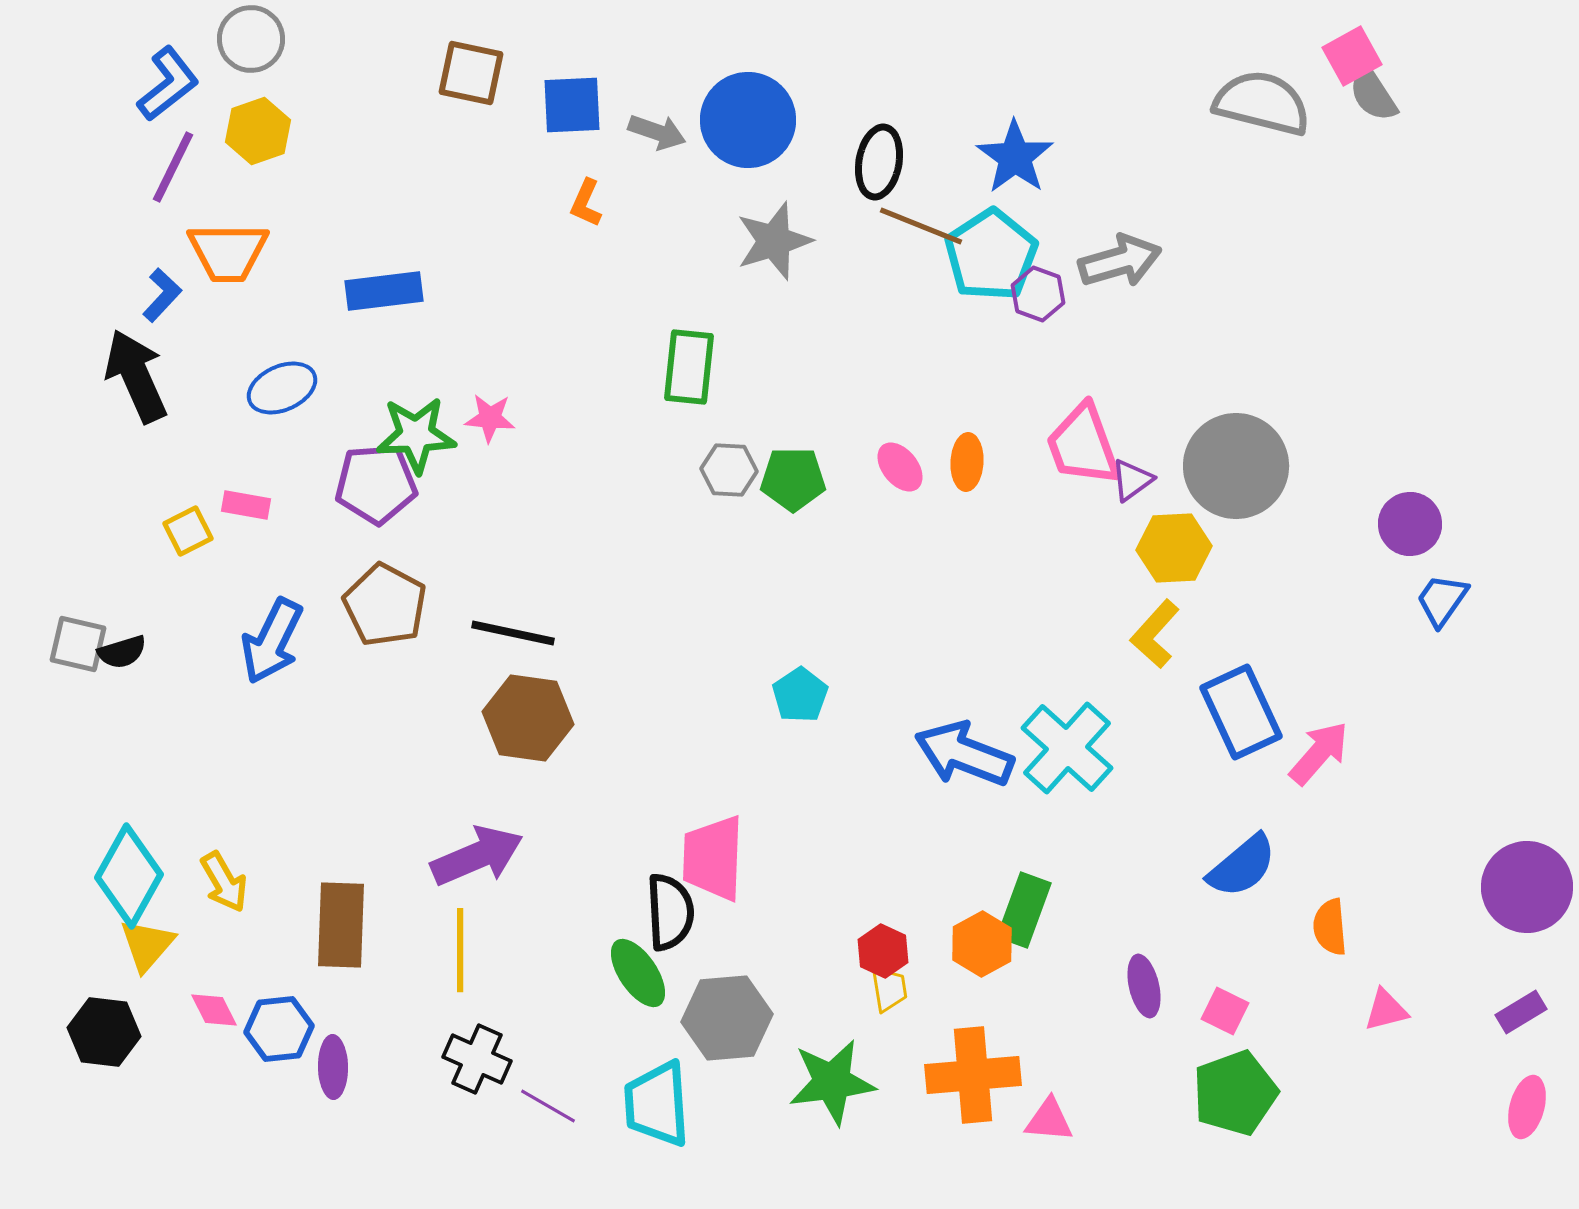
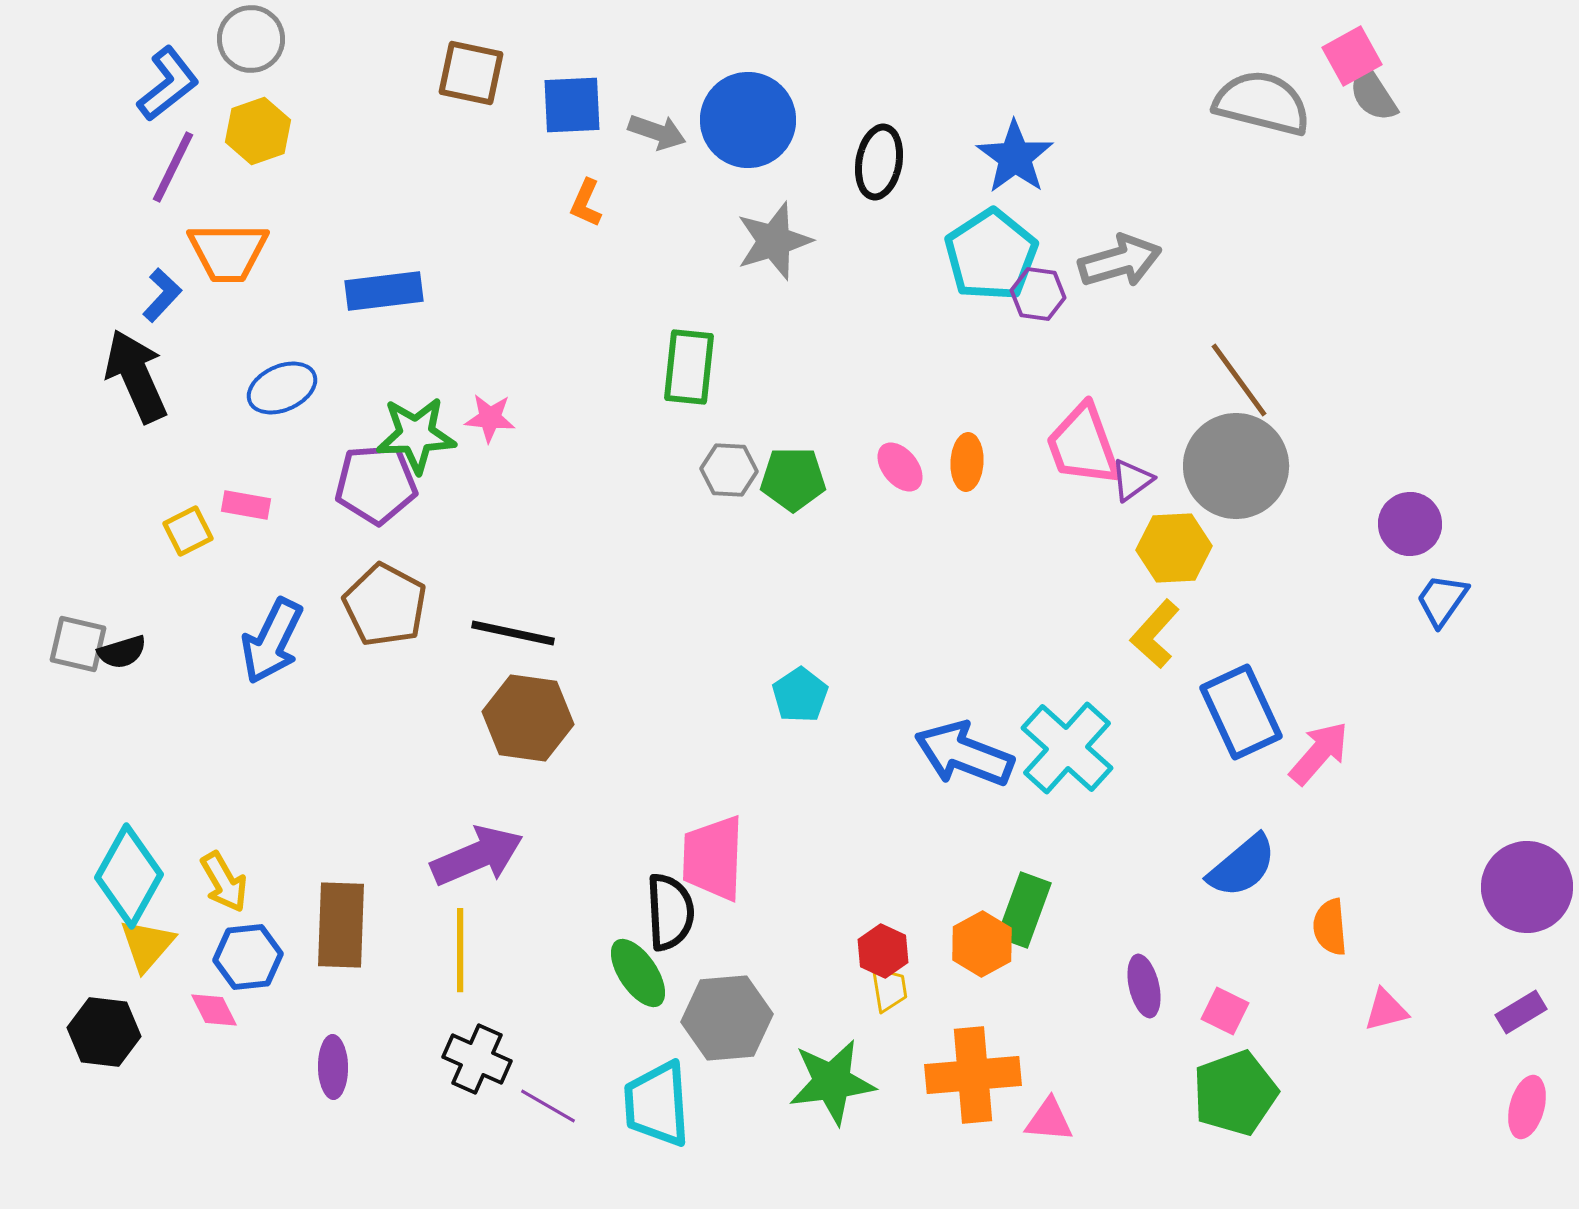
brown line at (921, 226): moved 318 px right, 154 px down; rotated 32 degrees clockwise
purple hexagon at (1038, 294): rotated 12 degrees counterclockwise
blue hexagon at (279, 1029): moved 31 px left, 72 px up
